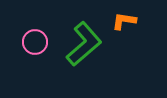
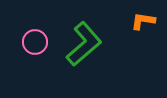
orange L-shape: moved 19 px right
